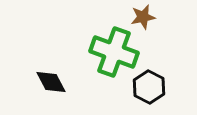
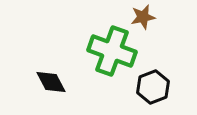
green cross: moved 2 px left, 1 px up
black hexagon: moved 4 px right; rotated 12 degrees clockwise
